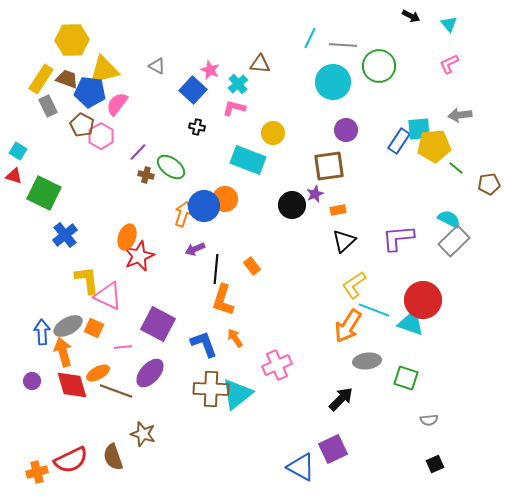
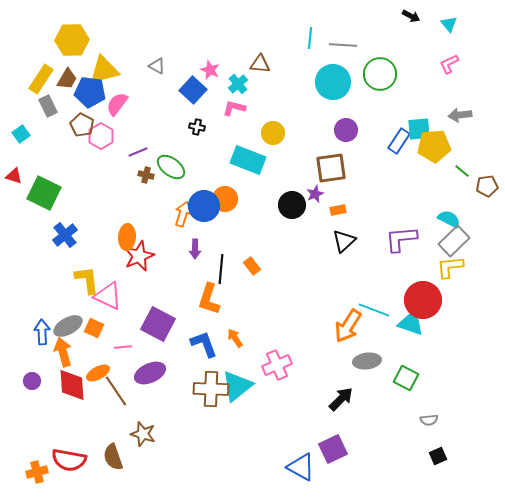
cyan line at (310, 38): rotated 20 degrees counterclockwise
green circle at (379, 66): moved 1 px right, 8 px down
brown trapezoid at (67, 79): rotated 100 degrees clockwise
cyan square at (18, 151): moved 3 px right, 17 px up; rotated 24 degrees clockwise
purple line at (138, 152): rotated 24 degrees clockwise
brown square at (329, 166): moved 2 px right, 2 px down
green line at (456, 168): moved 6 px right, 3 px down
brown pentagon at (489, 184): moved 2 px left, 2 px down
orange ellipse at (127, 237): rotated 15 degrees counterclockwise
purple L-shape at (398, 238): moved 3 px right, 1 px down
purple arrow at (195, 249): rotated 66 degrees counterclockwise
black line at (216, 269): moved 5 px right
yellow L-shape at (354, 285): moved 96 px right, 18 px up; rotated 28 degrees clockwise
orange L-shape at (223, 300): moved 14 px left, 1 px up
purple ellipse at (150, 373): rotated 24 degrees clockwise
green square at (406, 378): rotated 10 degrees clockwise
red diamond at (72, 385): rotated 12 degrees clockwise
brown line at (116, 391): rotated 36 degrees clockwise
cyan triangle at (237, 394): moved 8 px up
red semicircle at (71, 460): moved 2 px left; rotated 36 degrees clockwise
black square at (435, 464): moved 3 px right, 8 px up
